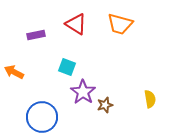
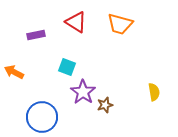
red triangle: moved 2 px up
yellow semicircle: moved 4 px right, 7 px up
